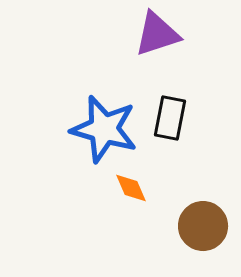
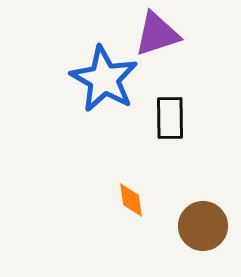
black rectangle: rotated 12 degrees counterclockwise
blue star: moved 50 px up; rotated 14 degrees clockwise
orange diamond: moved 12 px down; rotated 15 degrees clockwise
